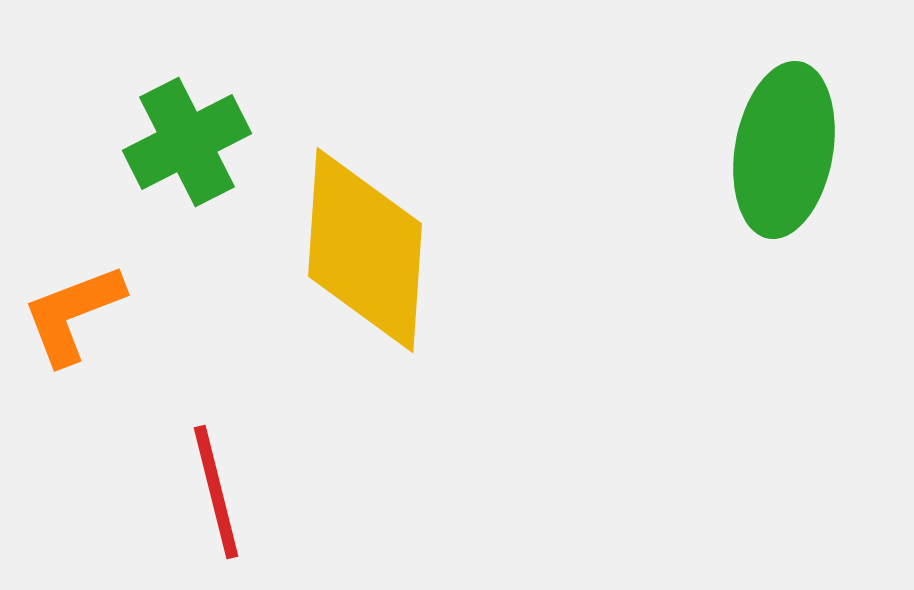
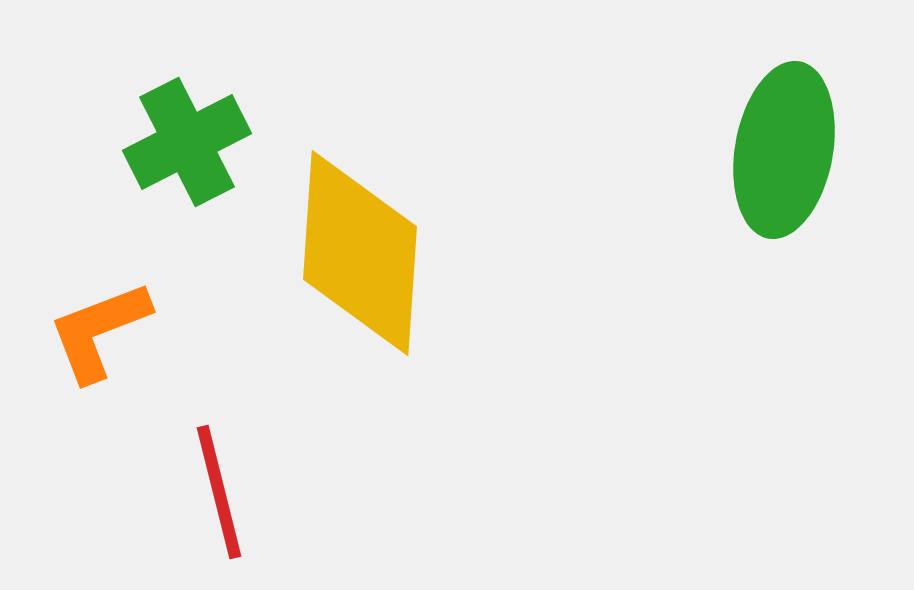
yellow diamond: moved 5 px left, 3 px down
orange L-shape: moved 26 px right, 17 px down
red line: moved 3 px right
